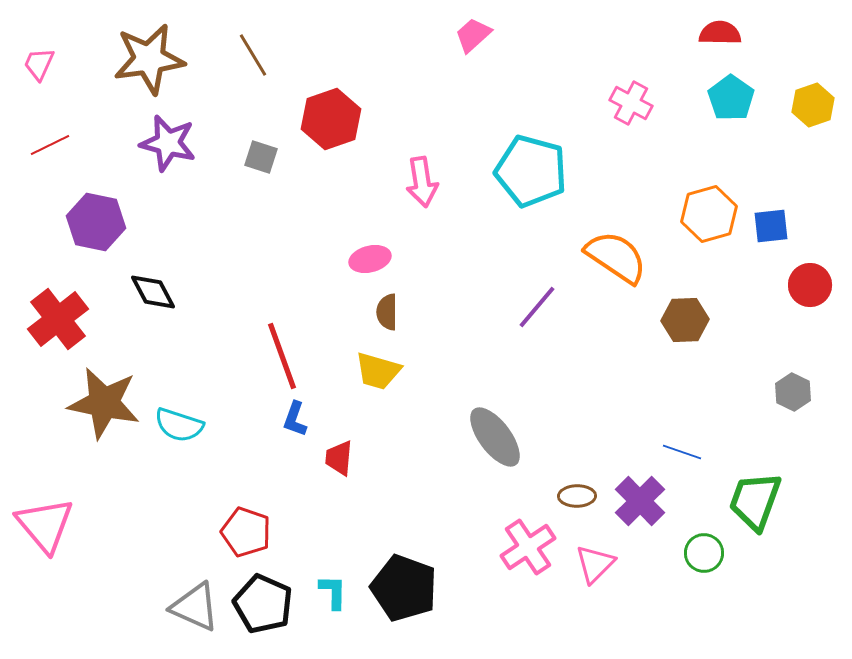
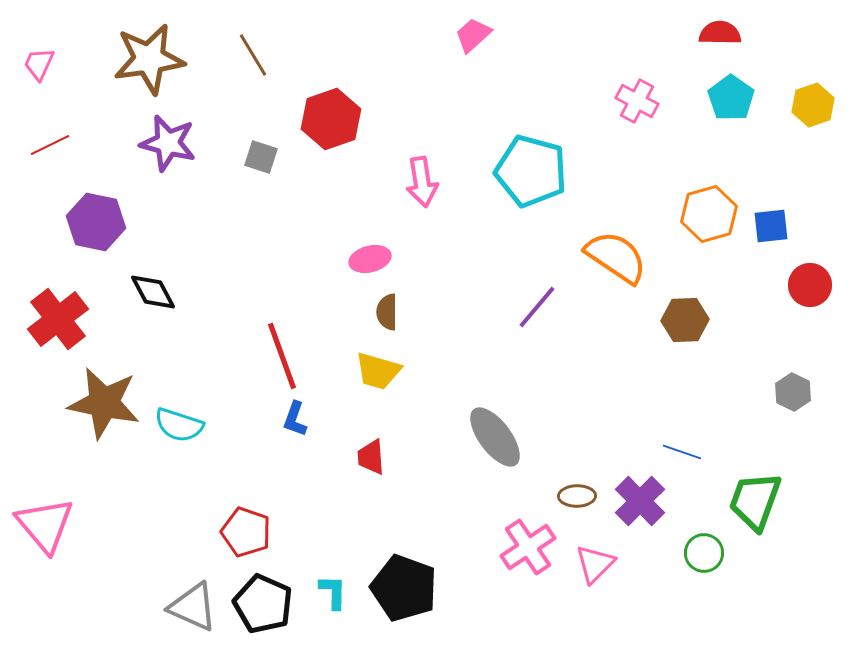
pink cross at (631, 103): moved 6 px right, 2 px up
red trapezoid at (339, 458): moved 32 px right, 1 px up; rotated 9 degrees counterclockwise
gray triangle at (195, 607): moved 2 px left
